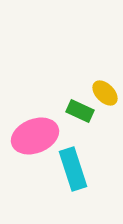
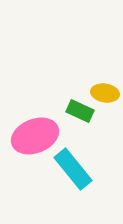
yellow ellipse: rotated 36 degrees counterclockwise
cyan rectangle: rotated 21 degrees counterclockwise
